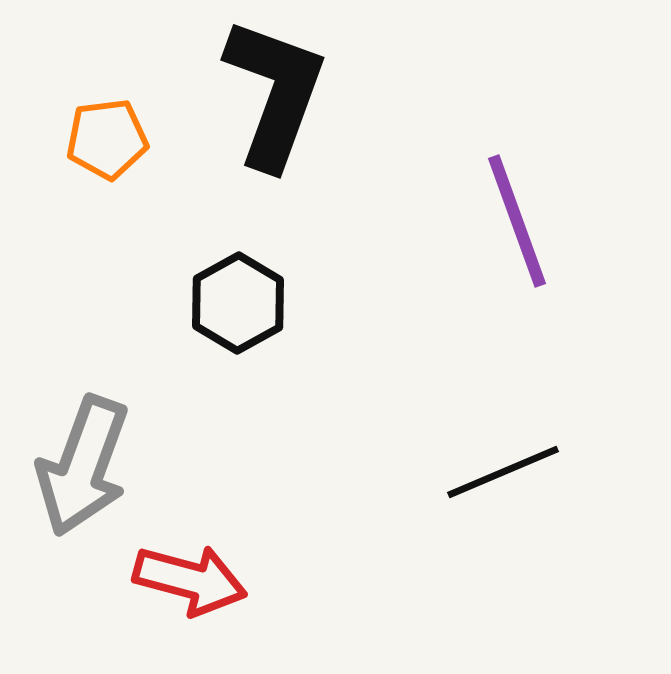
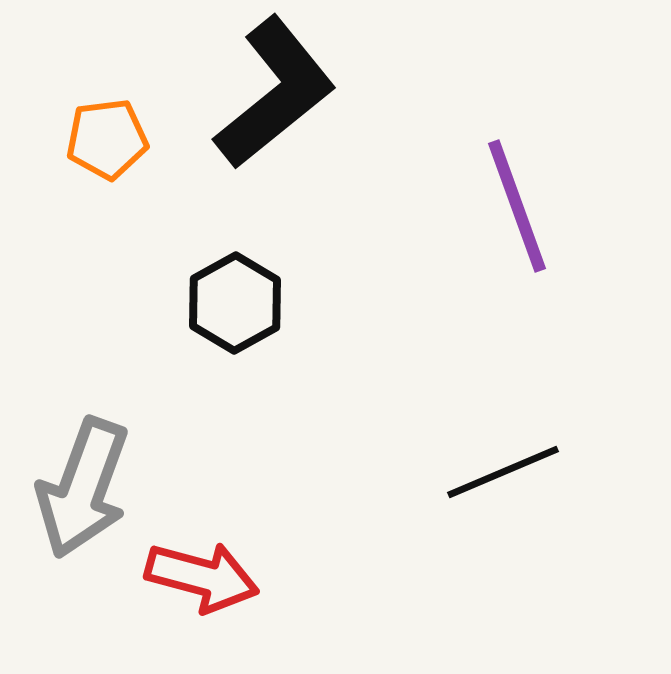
black L-shape: rotated 31 degrees clockwise
purple line: moved 15 px up
black hexagon: moved 3 px left
gray arrow: moved 22 px down
red arrow: moved 12 px right, 3 px up
